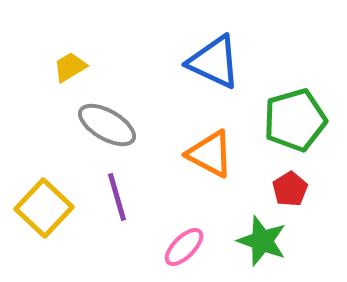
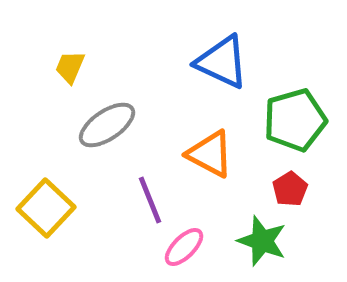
blue triangle: moved 8 px right
yellow trapezoid: rotated 36 degrees counterclockwise
gray ellipse: rotated 64 degrees counterclockwise
purple line: moved 33 px right, 3 px down; rotated 6 degrees counterclockwise
yellow square: moved 2 px right
